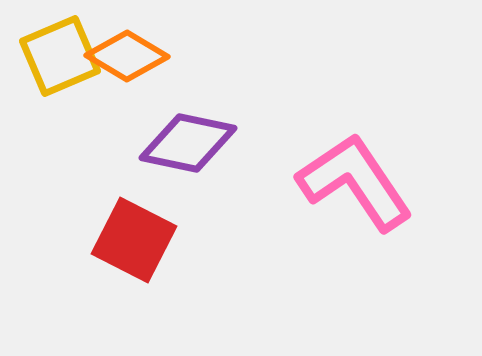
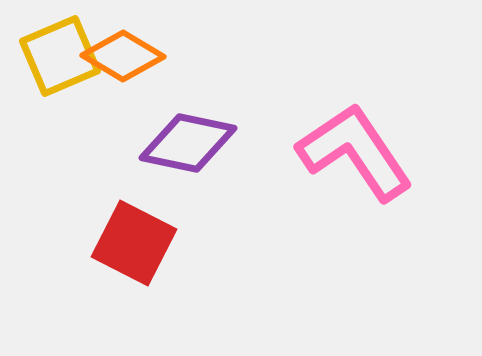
orange diamond: moved 4 px left
pink L-shape: moved 30 px up
red square: moved 3 px down
